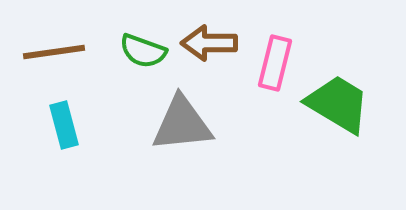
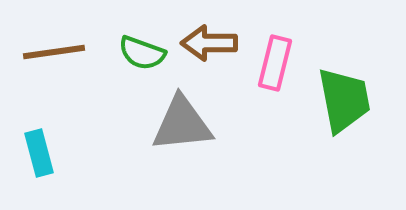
green semicircle: moved 1 px left, 2 px down
green trapezoid: moved 6 px right, 4 px up; rotated 48 degrees clockwise
cyan rectangle: moved 25 px left, 28 px down
